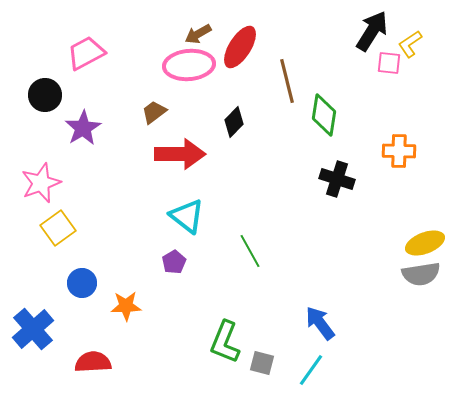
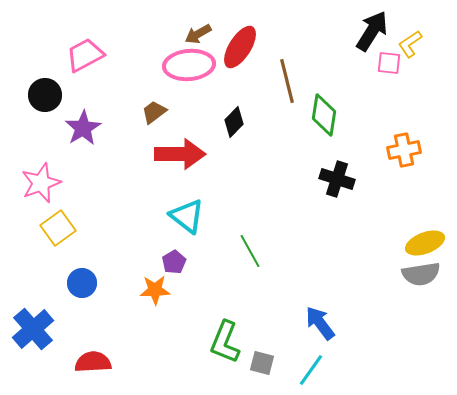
pink trapezoid: moved 1 px left, 2 px down
orange cross: moved 5 px right, 1 px up; rotated 12 degrees counterclockwise
orange star: moved 29 px right, 16 px up
